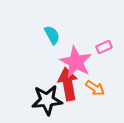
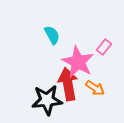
pink rectangle: rotated 28 degrees counterclockwise
pink star: moved 2 px right
